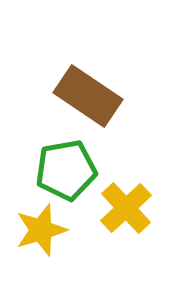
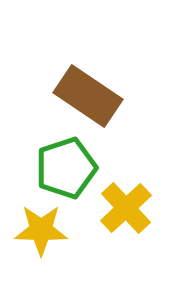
green pentagon: moved 2 px up; rotated 8 degrees counterclockwise
yellow star: rotated 18 degrees clockwise
